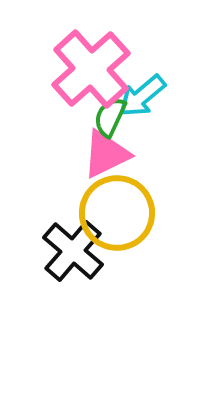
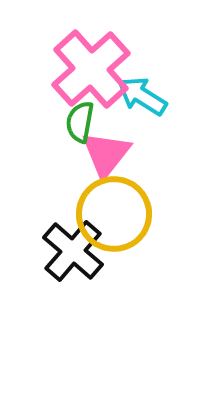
cyan arrow: rotated 72 degrees clockwise
green semicircle: moved 30 px left, 5 px down; rotated 15 degrees counterclockwise
pink triangle: rotated 26 degrees counterclockwise
yellow circle: moved 3 px left, 1 px down
